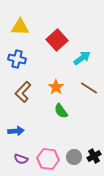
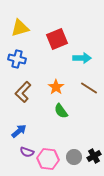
yellow triangle: moved 1 px down; rotated 18 degrees counterclockwise
red square: moved 1 px up; rotated 20 degrees clockwise
cyan arrow: rotated 36 degrees clockwise
blue arrow: moved 3 px right; rotated 35 degrees counterclockwise
purple semicircle: moved 6 px right, 7 px up
